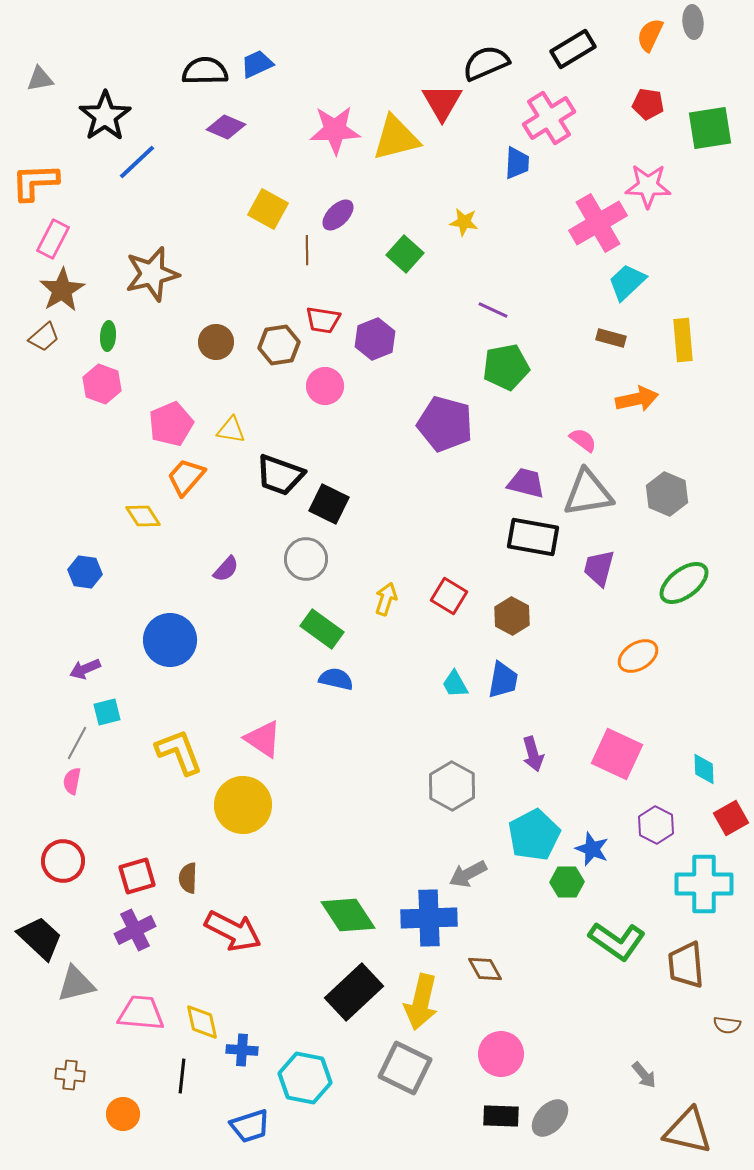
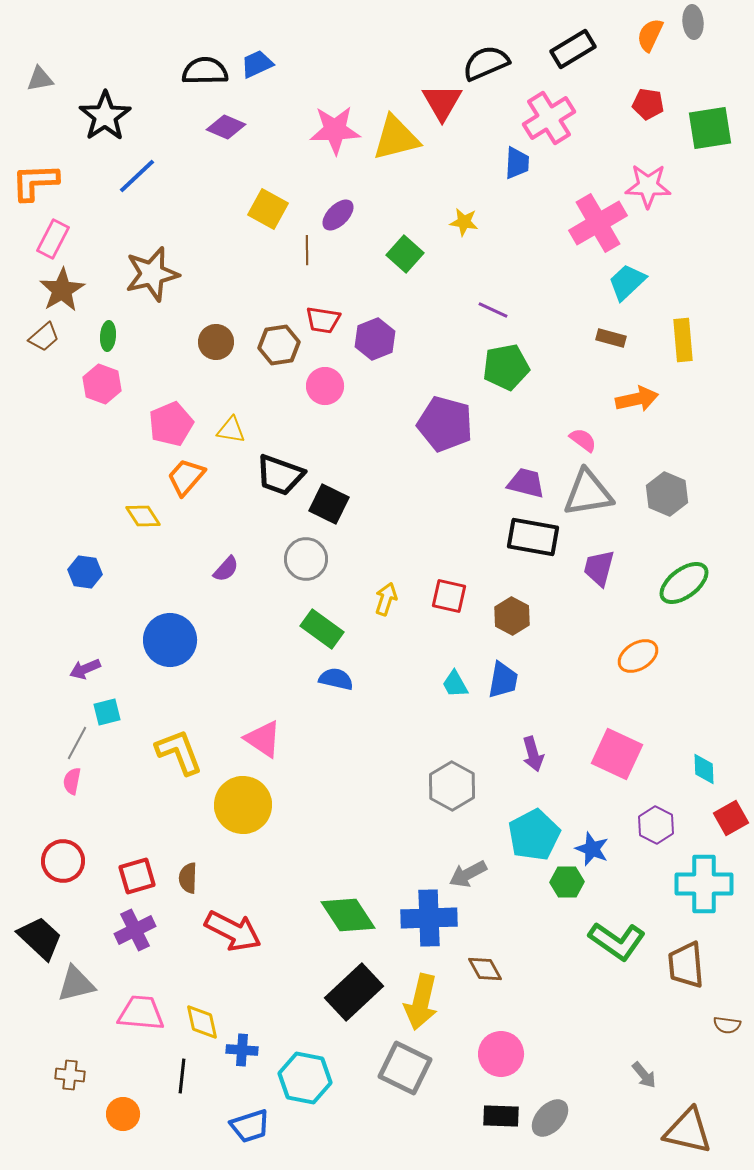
blue line at (137, 162): moved 14 px down
red square at (449, 596): rotated 18 degrees counterclockwise
